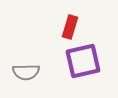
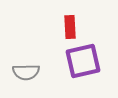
red rectangle: rotated 20 degrees counterclockwise
